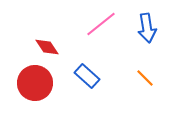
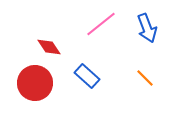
blue arrow: rotated 12 degrees counterclockwise
red diamond: moved 2 px right
